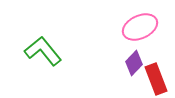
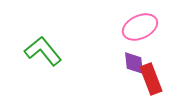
purple diamond: rotated 50 degrees counterclockwise
red rectangle: moved 5 px left
